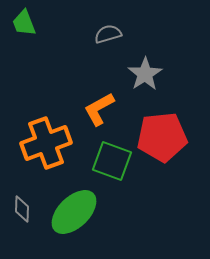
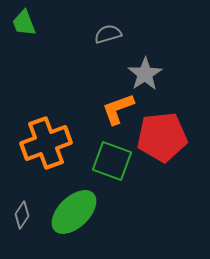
orange L-shape: moved 19 px right; rotated 9 degrees clockwise
gray diamond: moved 6 px down; rotated 32 degrees clockwise
